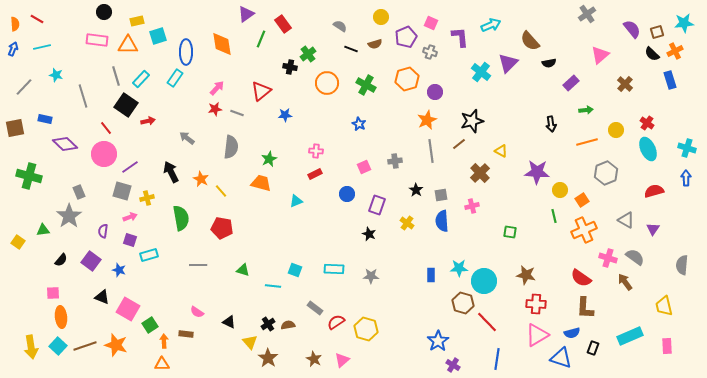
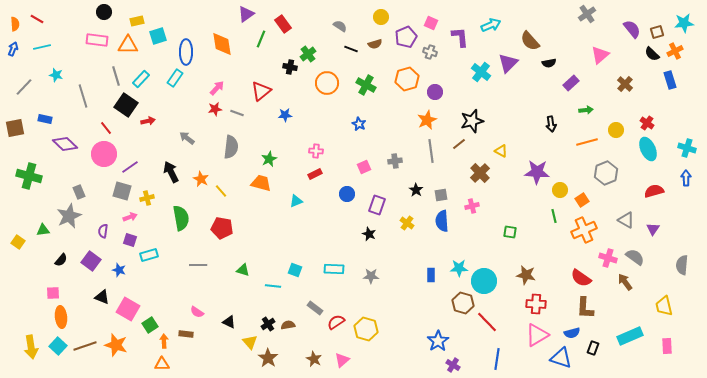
gray star at (69, 216): rotated 10 degrees clockwise
